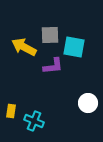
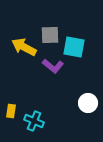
purple L-shape: rotated 45 degrees clockwise
